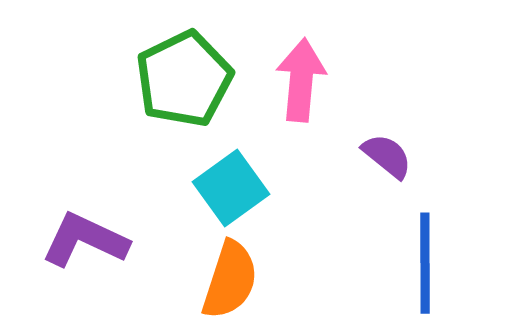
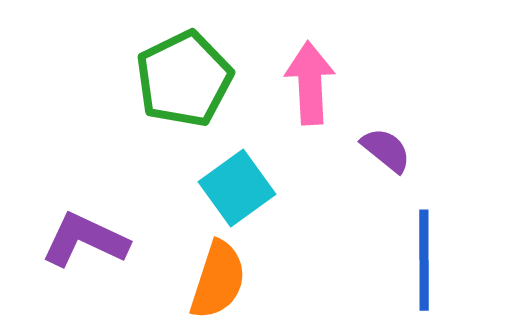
pink arrow: moved 9 px right, 3 px down; rotated 8 degrees counterclockwise
purple semicircle: moved 1 px left, 6 px up
cyan square: moved 6 px right
blue line: moved 1 px left, 3 px up
orange semicircle: moved 12 px left
